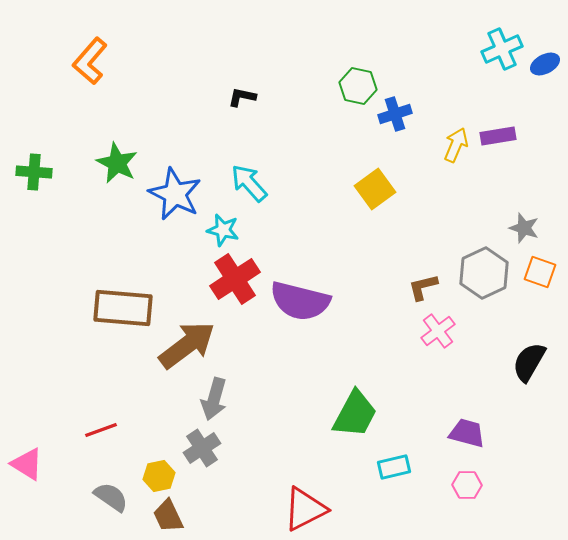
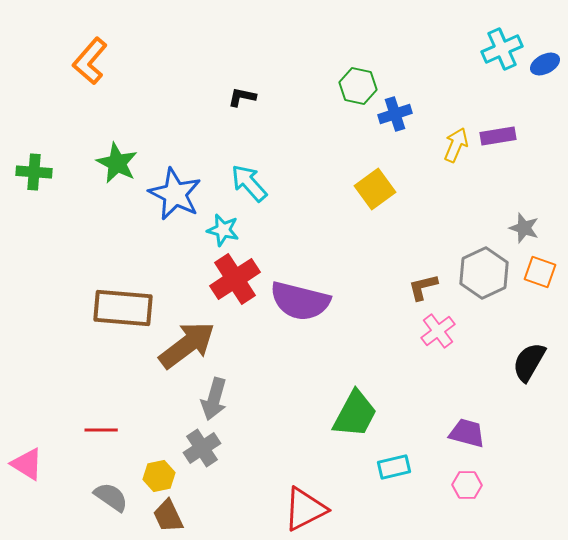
red line: rotated 20 degrees clockwise
